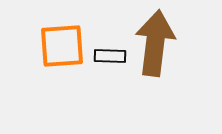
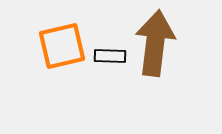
orange square: rotated 9 degrees counterclockwise
